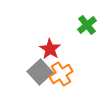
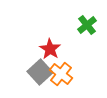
orange cross: rotated 20 degrees counterclockwise
